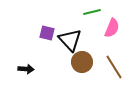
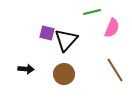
black triangle: moved 4 px left; rotated 25 degrees clockwise
brown circle: moved 18 px left, 12 px down
brown line: moved 1 px right, 3 px down
